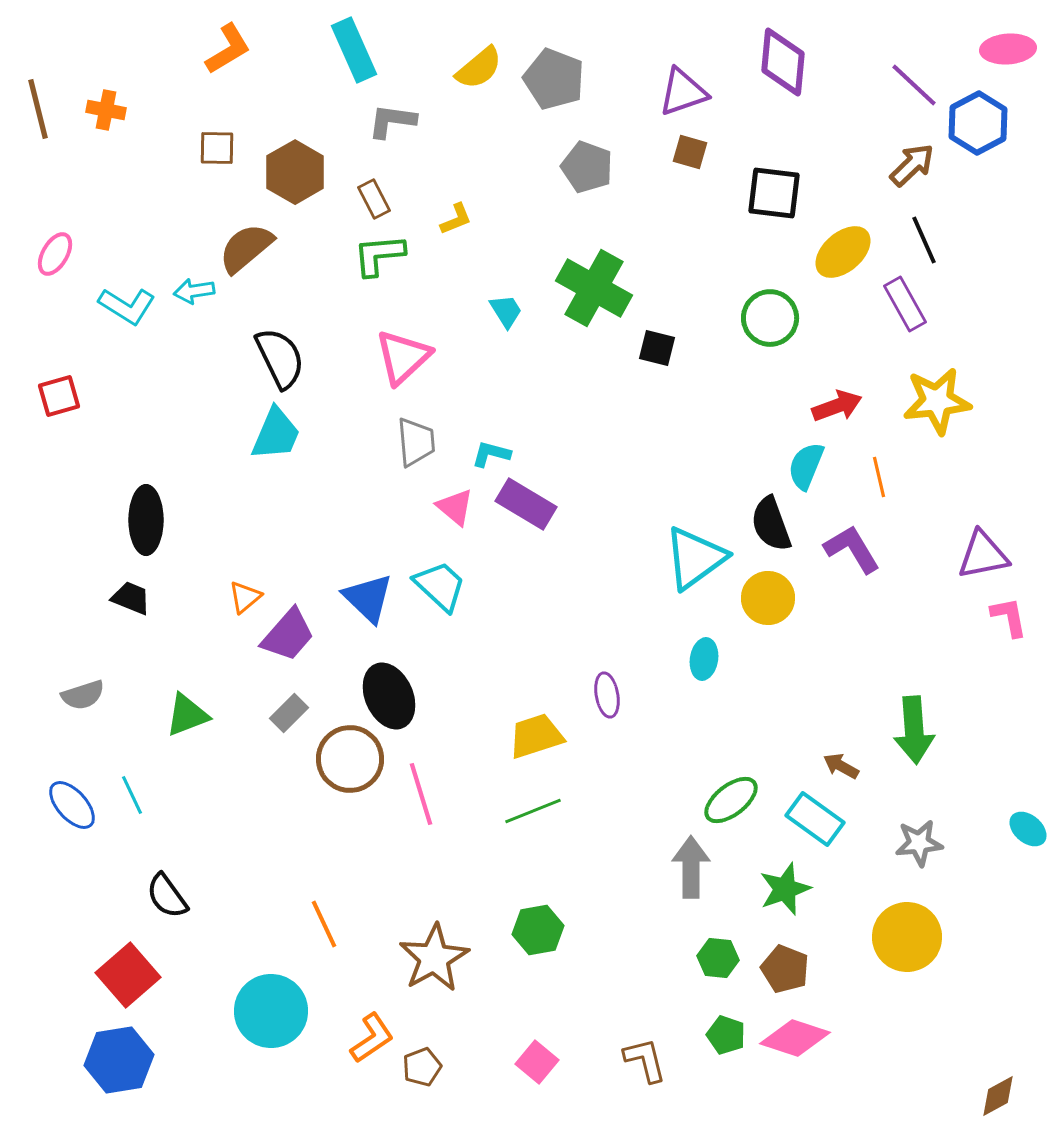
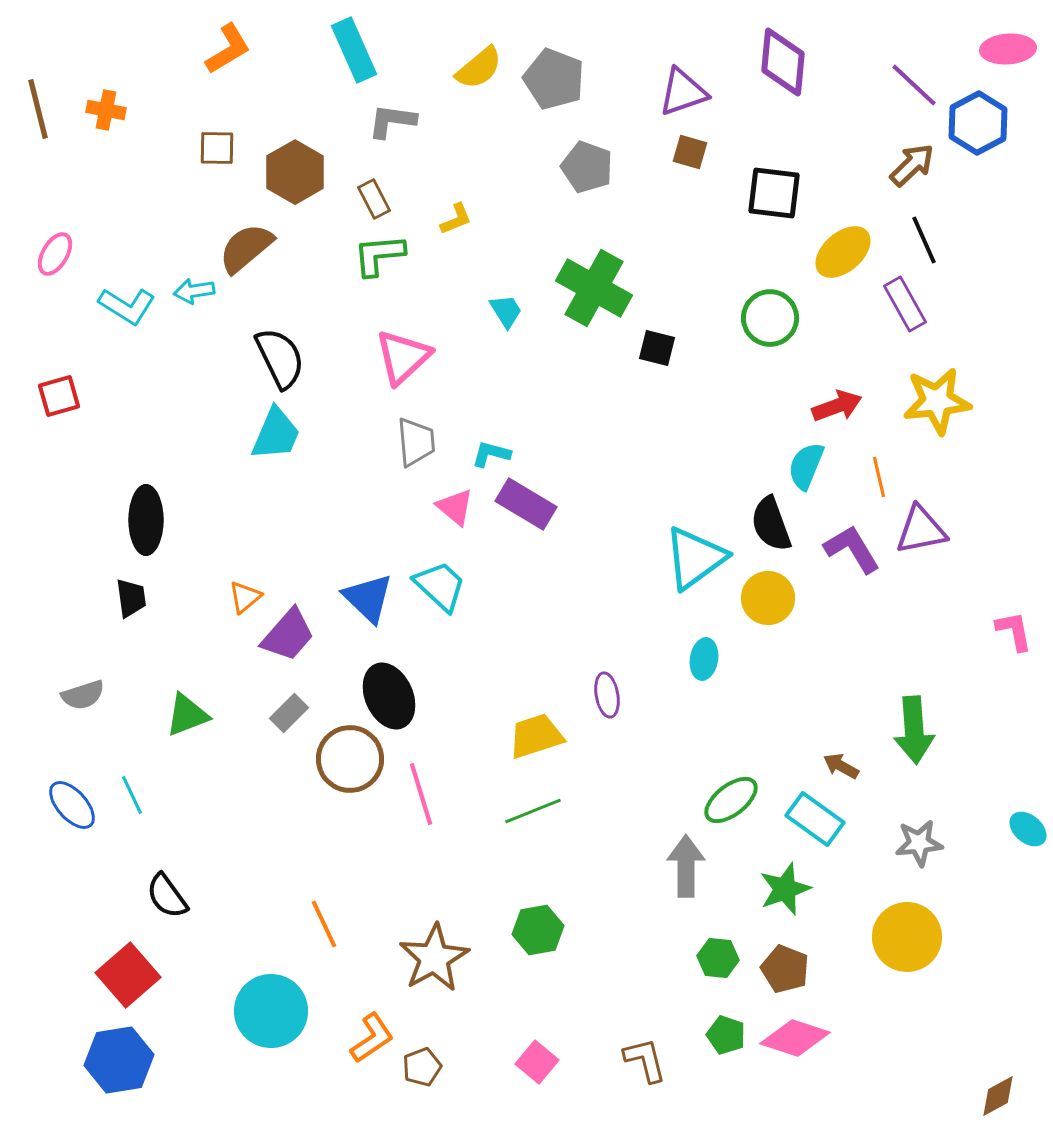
purple triangle at (983, 555): moved 62 px left, 25 px up
black trapezoid at (131, 598): rotated 60 degrees clockwise
pink L-shape at (1009, 617): moved 5 px right, 14 px down
gray arrow at (691, 867): moved 5 px left, 1 px up
